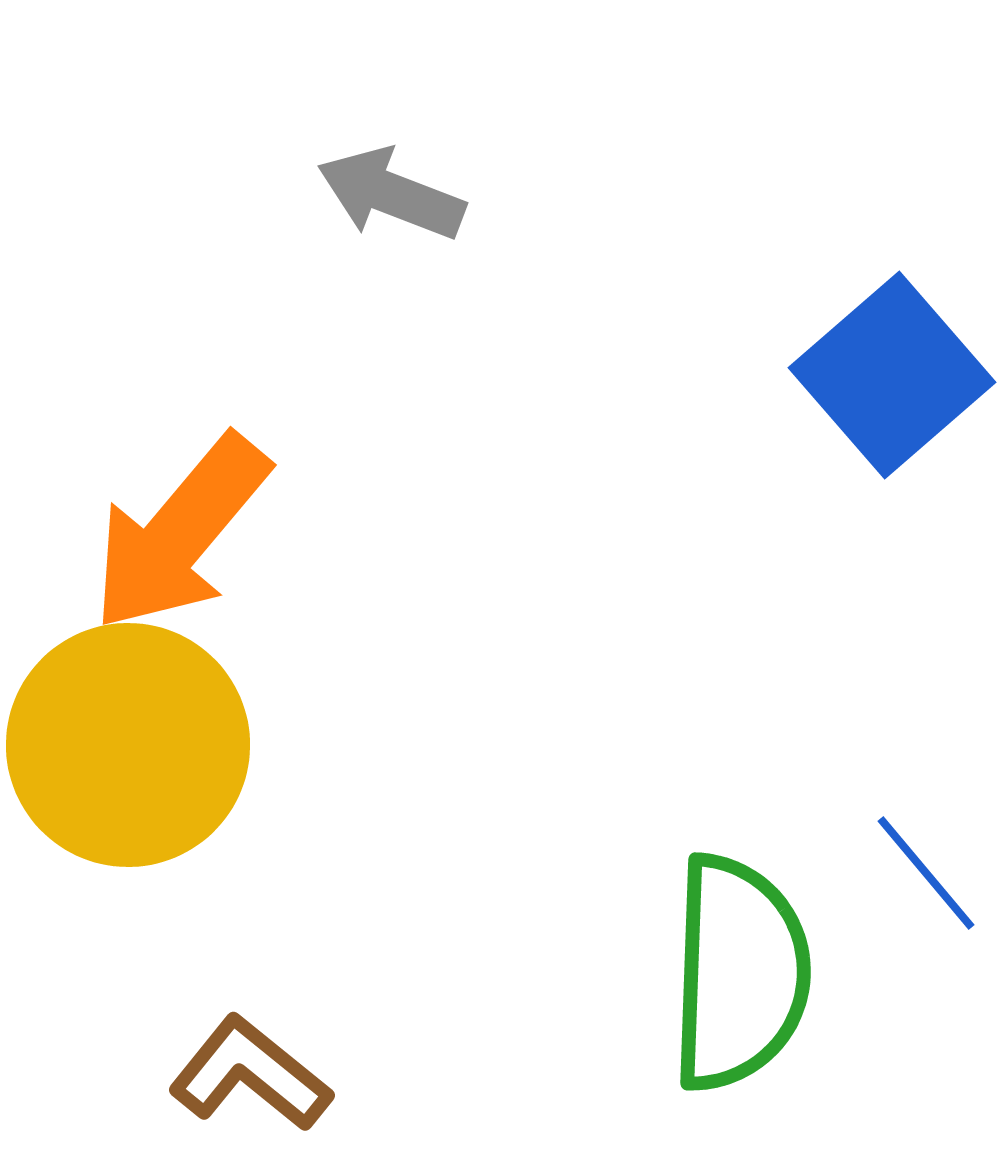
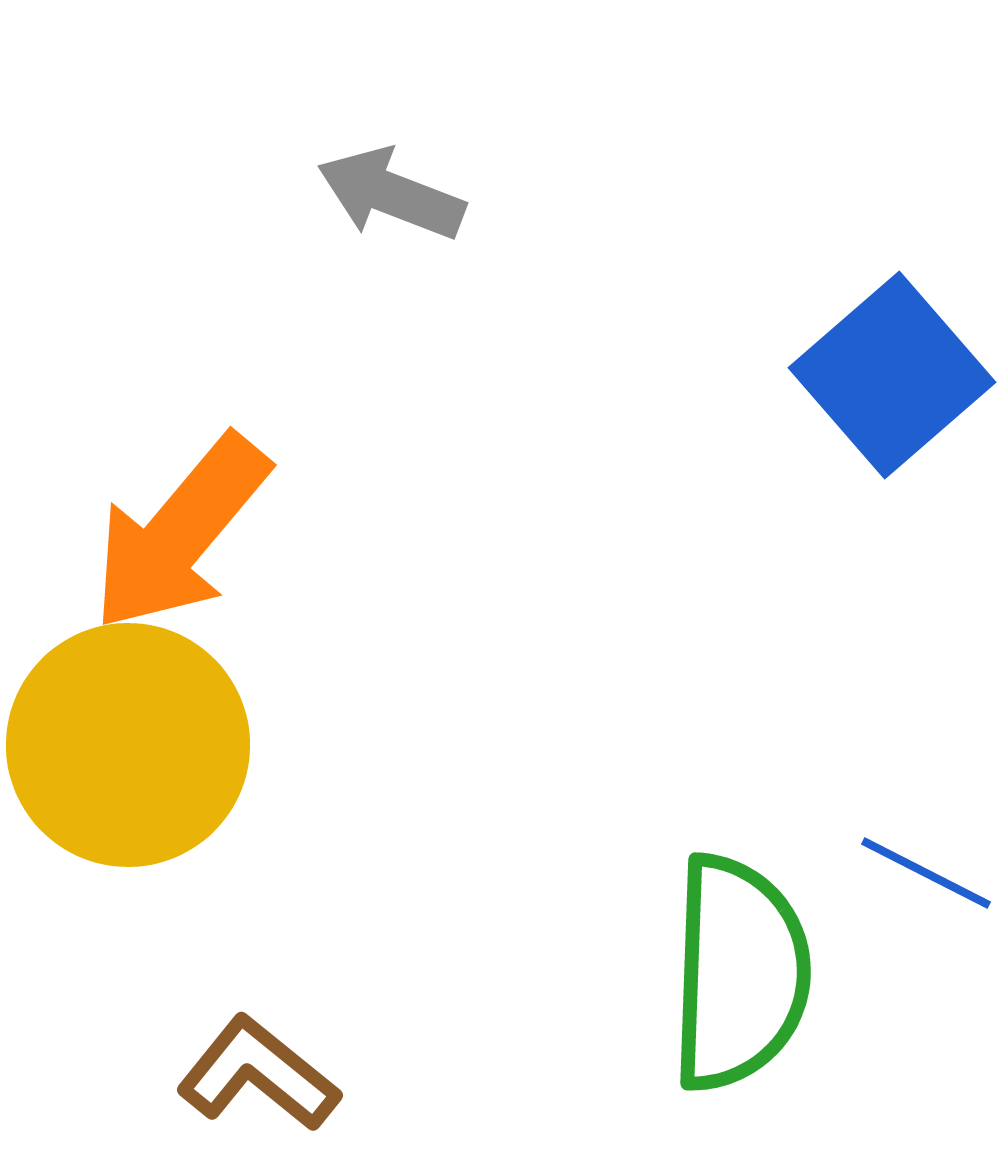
blue line: rotated 23 degrees counterclockwise
brown L-shape: moved 8 px right
